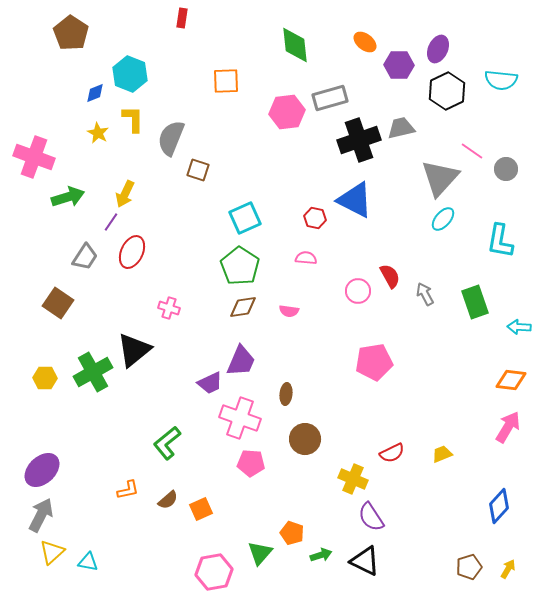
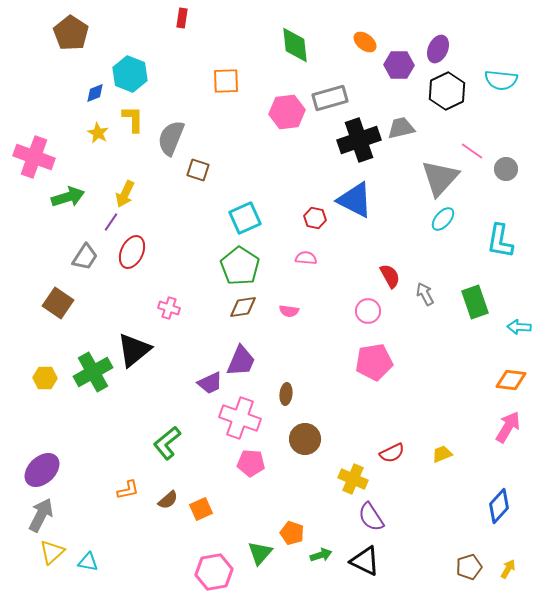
pink circle at (358, 291): moved 10 px right, 20 px down
